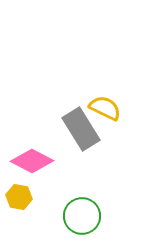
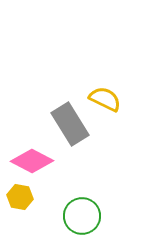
yellow semicircle: moved 9 px up
gray rectangle: moved 11 px left, 5 px up
yellow hexagon: moved 1 px right
